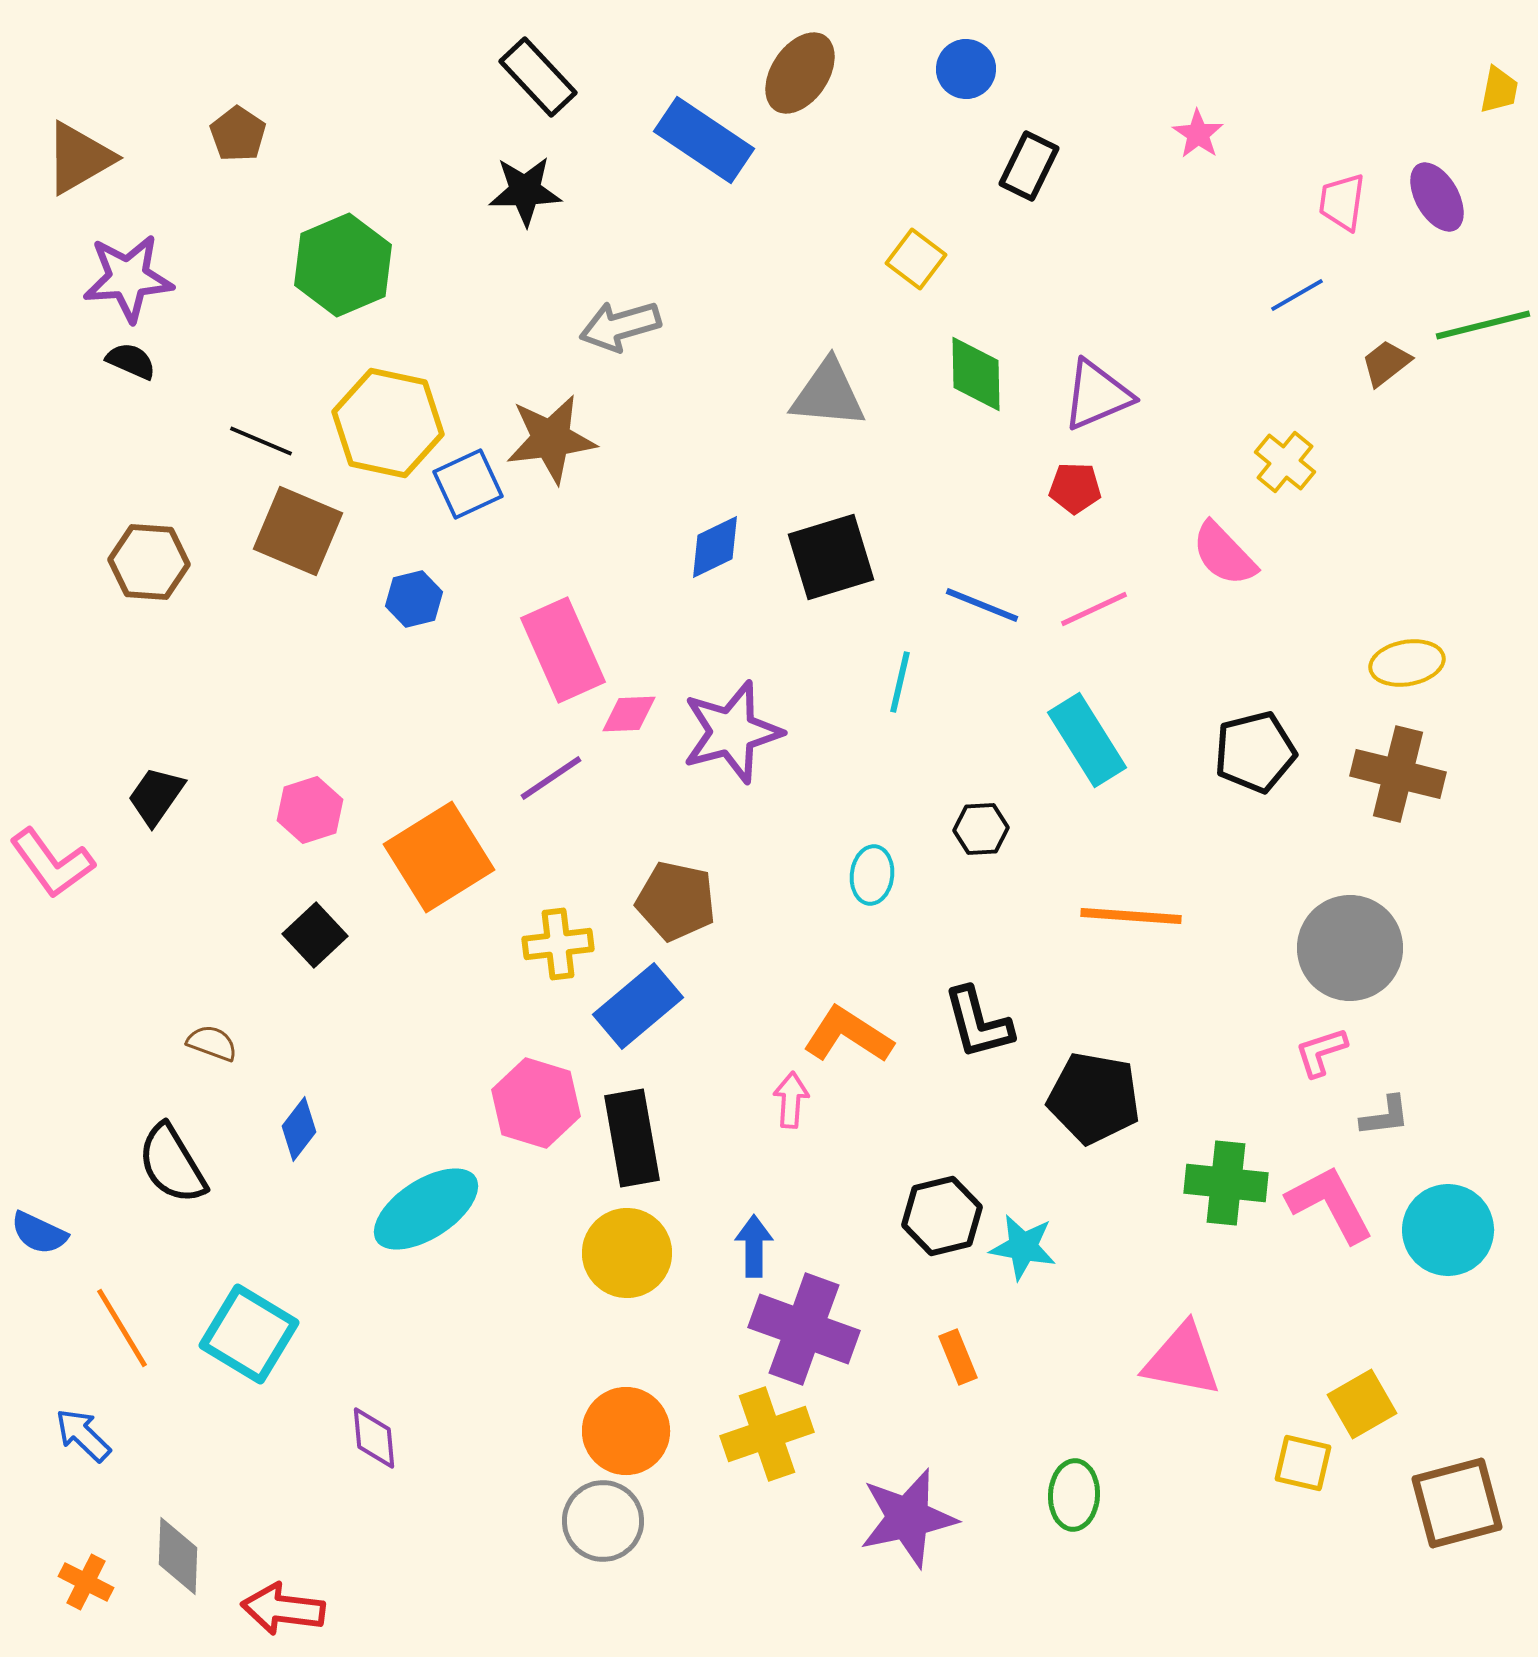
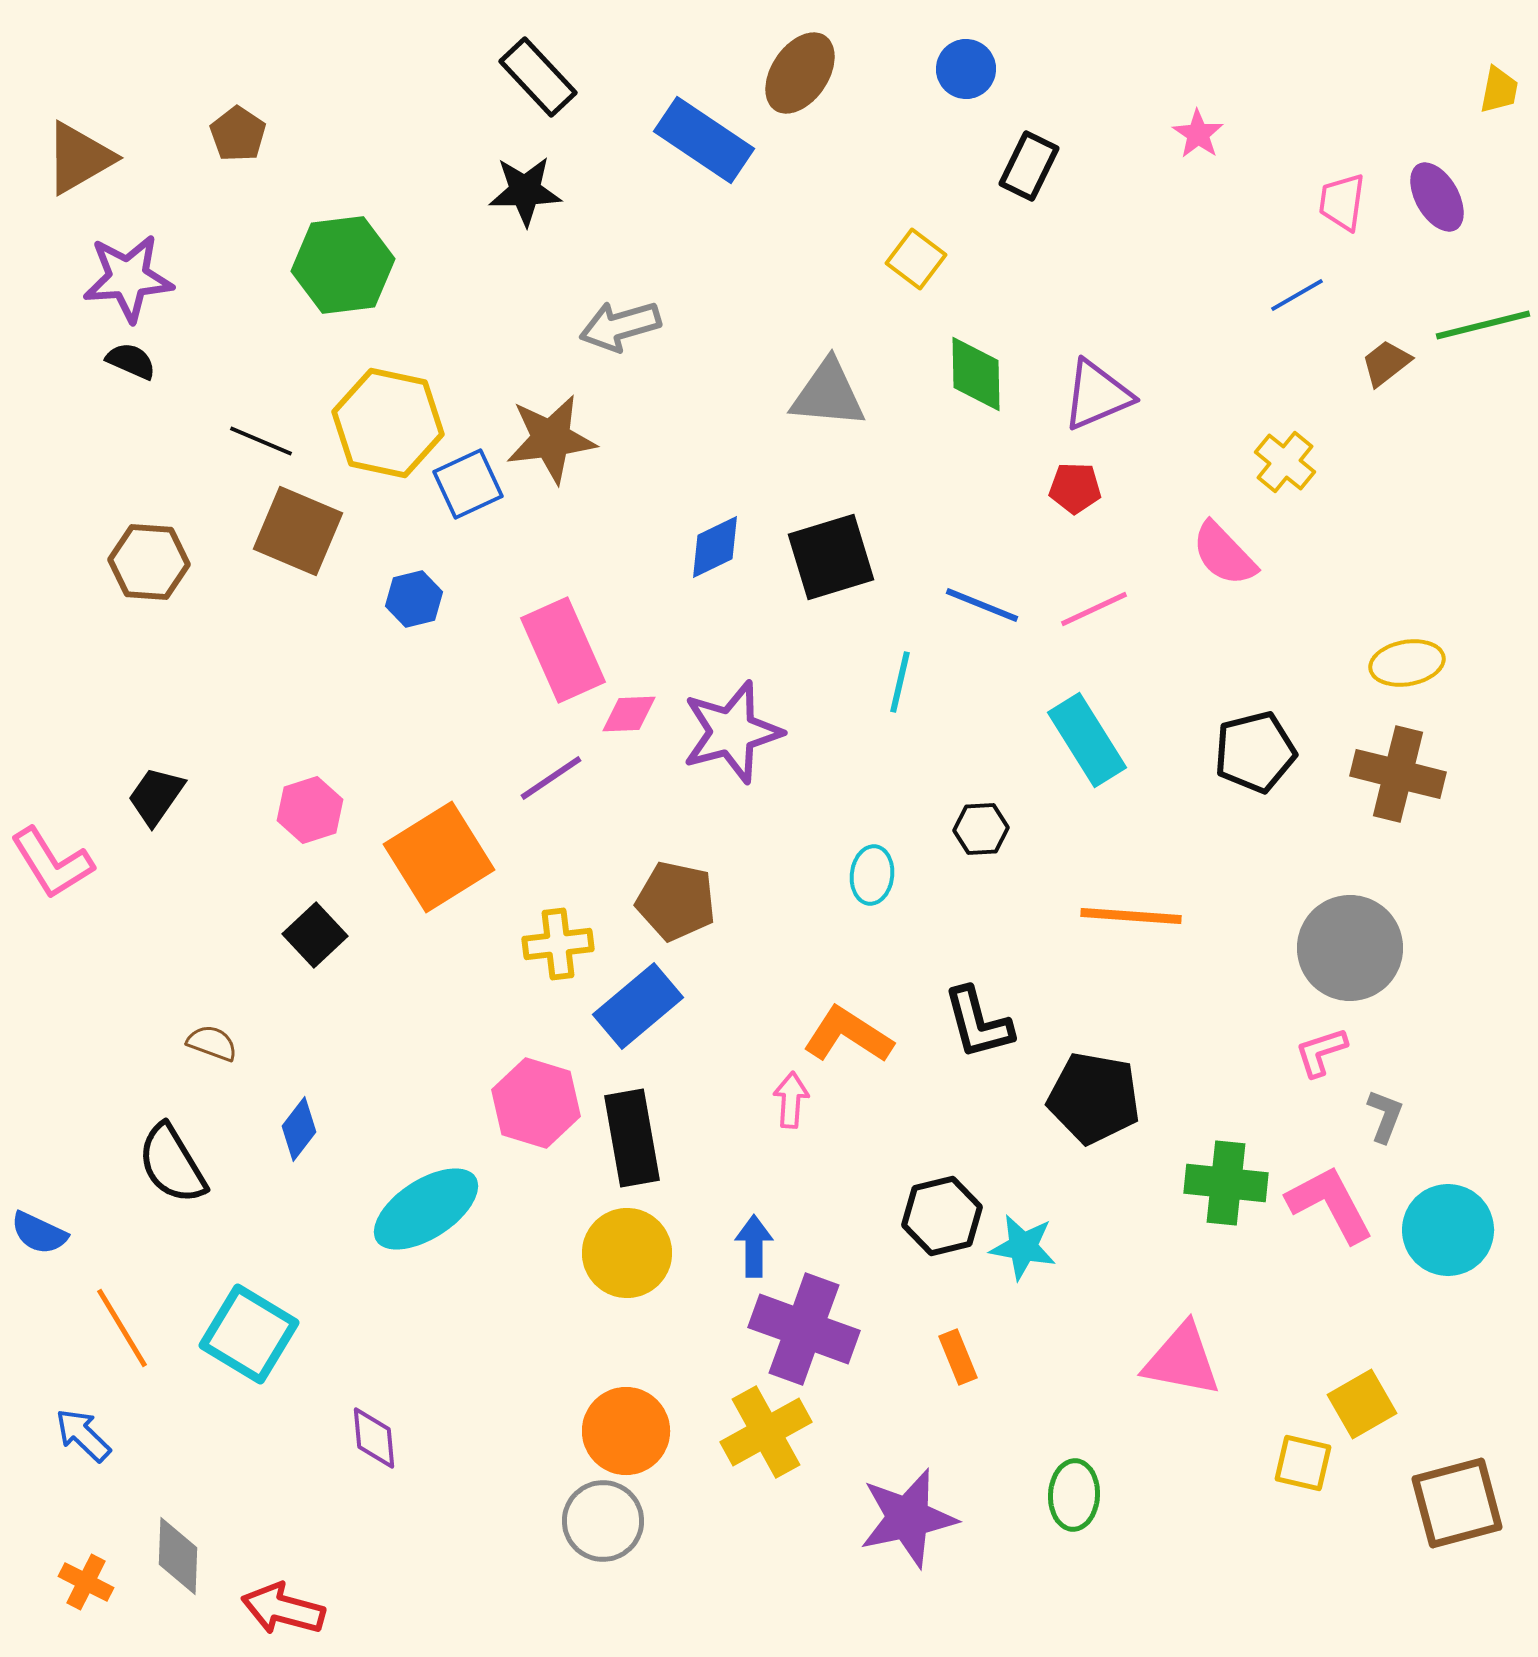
green hexagon at (343, 265): rotated 16 degrees clockwise
pink L-shape at (52, 863): rotated 4 degrees clockwise
gray L-shape at (1385, 1116): rotated 62 degrees counterclockwise
yellow cross at (767, 1434): moved 1 px left, 2 px up; rotated 10 degrees counterclockwise
red arrow at (283, 1609): rotated 8 degrees clockwise
